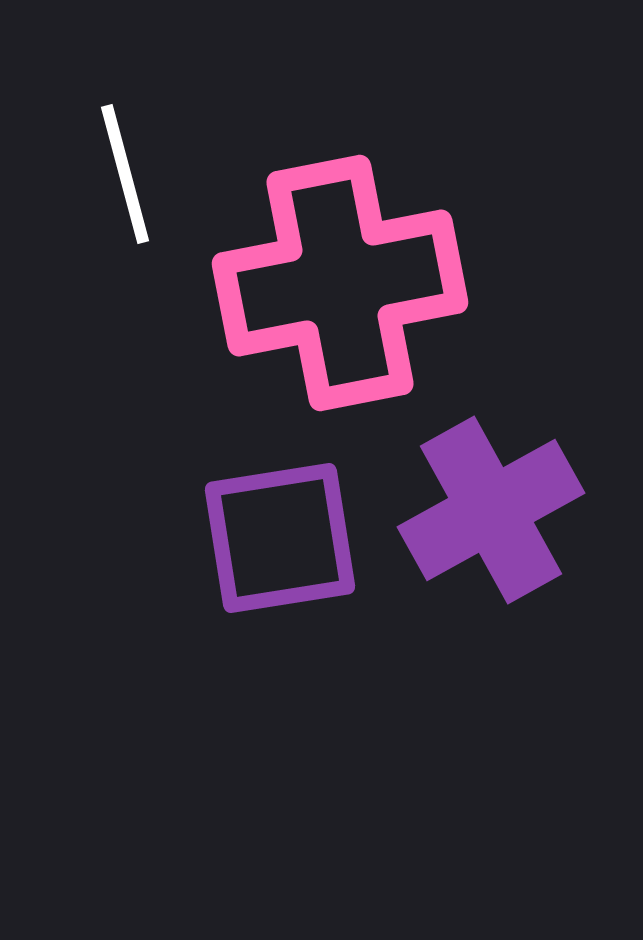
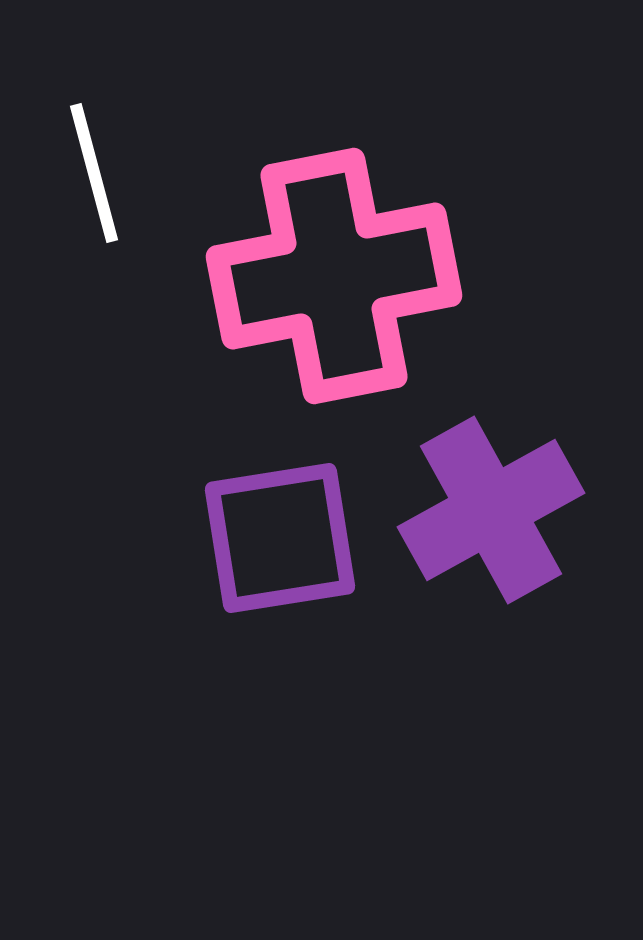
white line: moved 31 px left, 1 px up
pink cross: moved 6 px left, 7 px up
